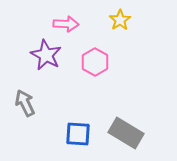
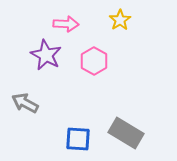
pink hexagon: moved 1 px left, 1 px up
gray arrow: rotated 36 degrees counterclockwise
blue square: moved 5 px down
